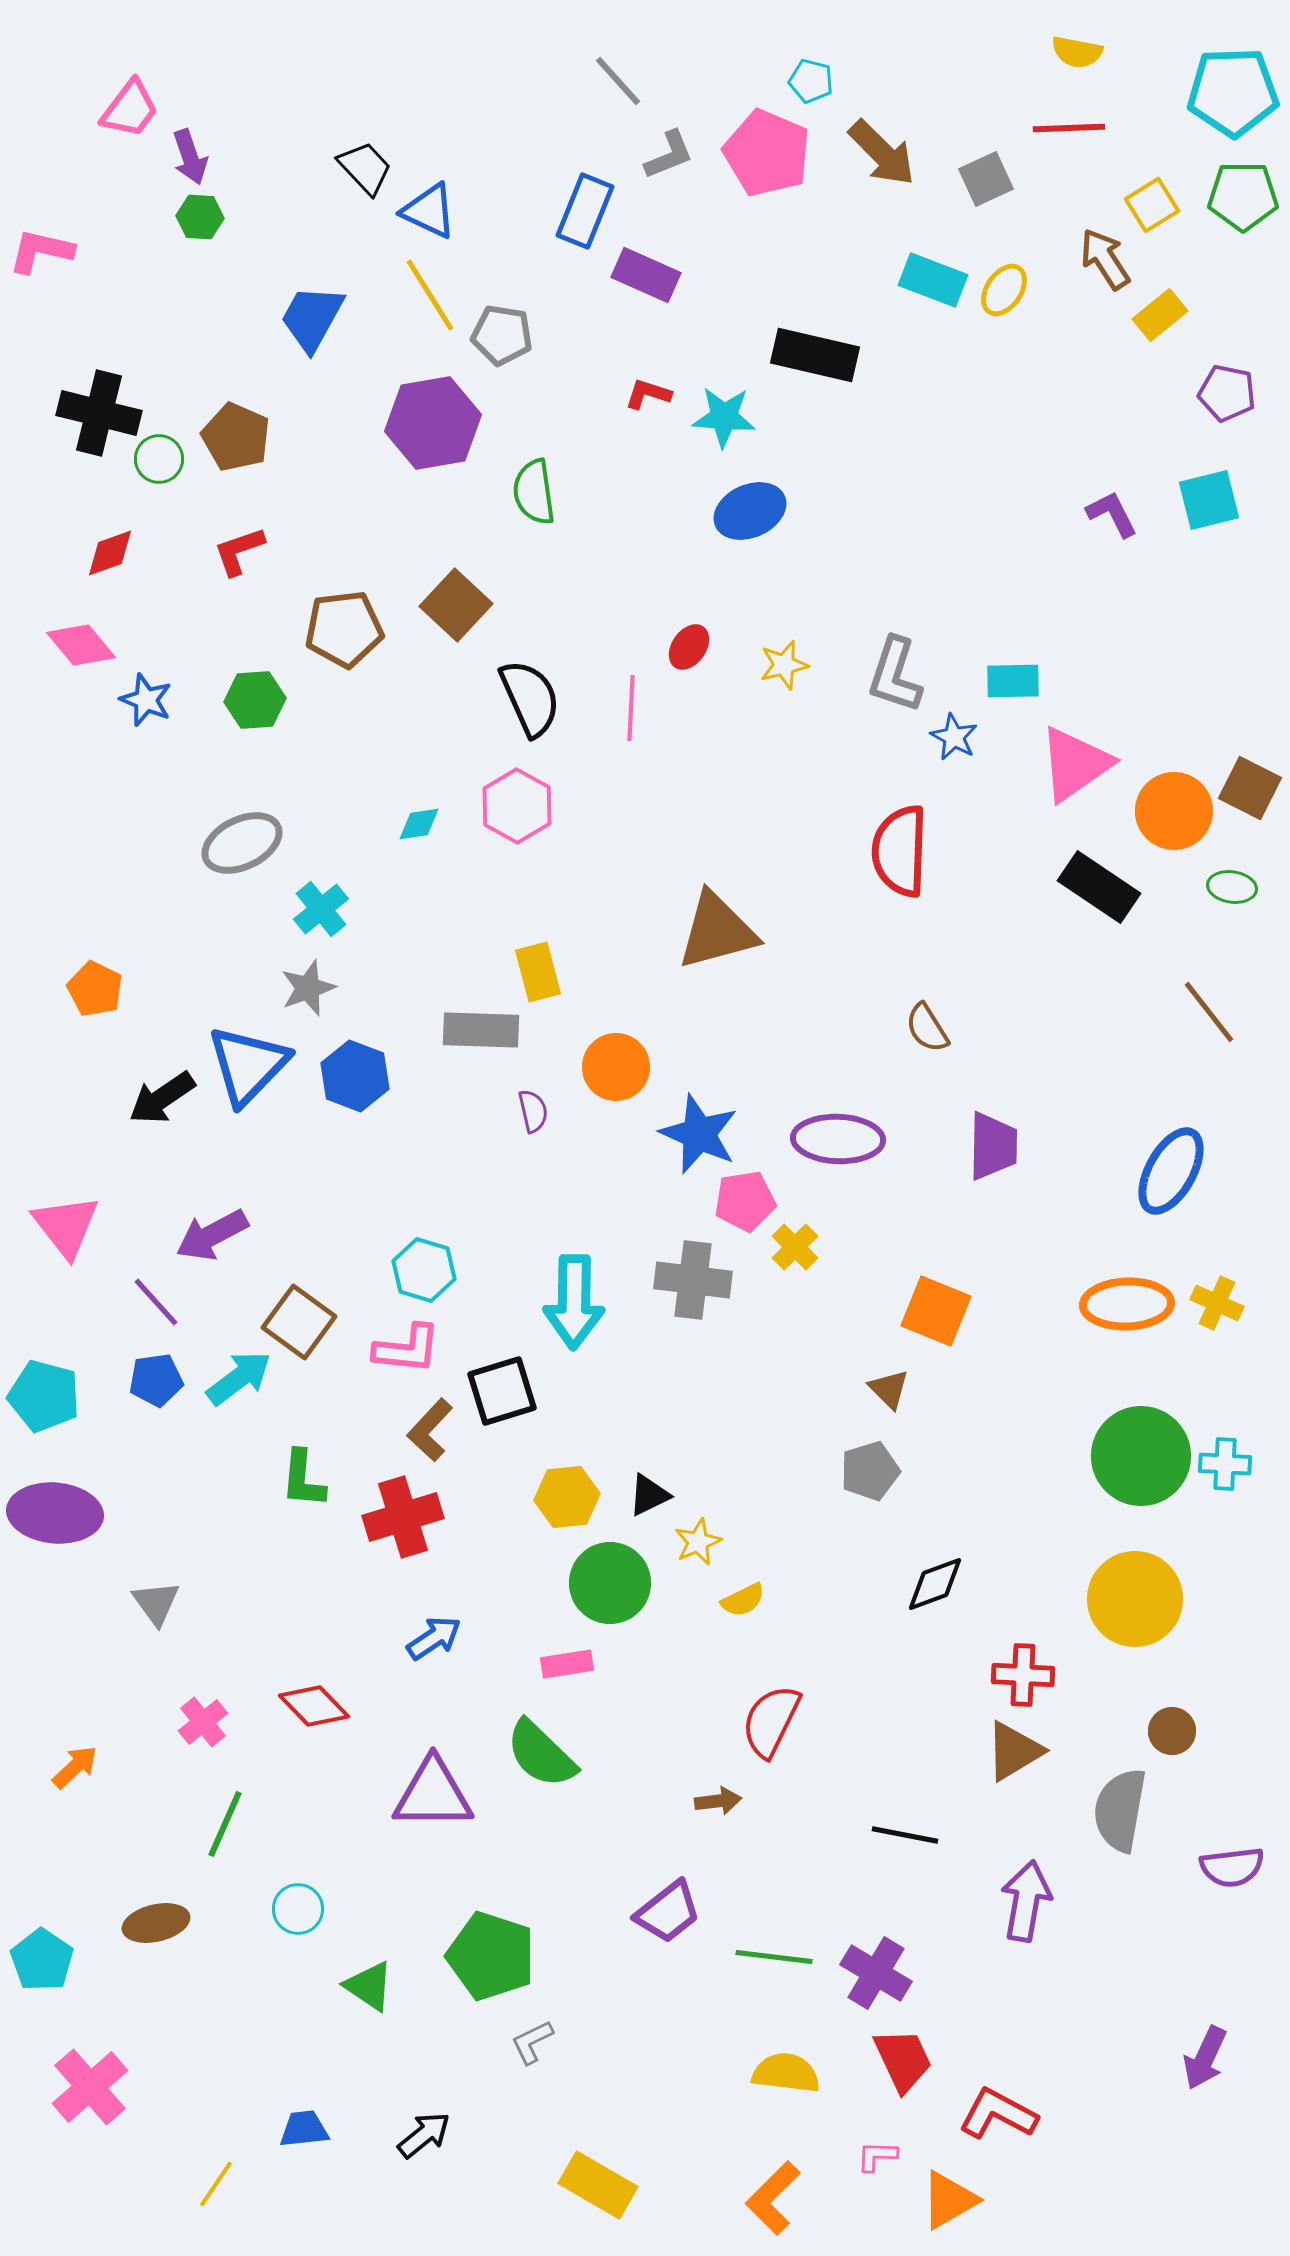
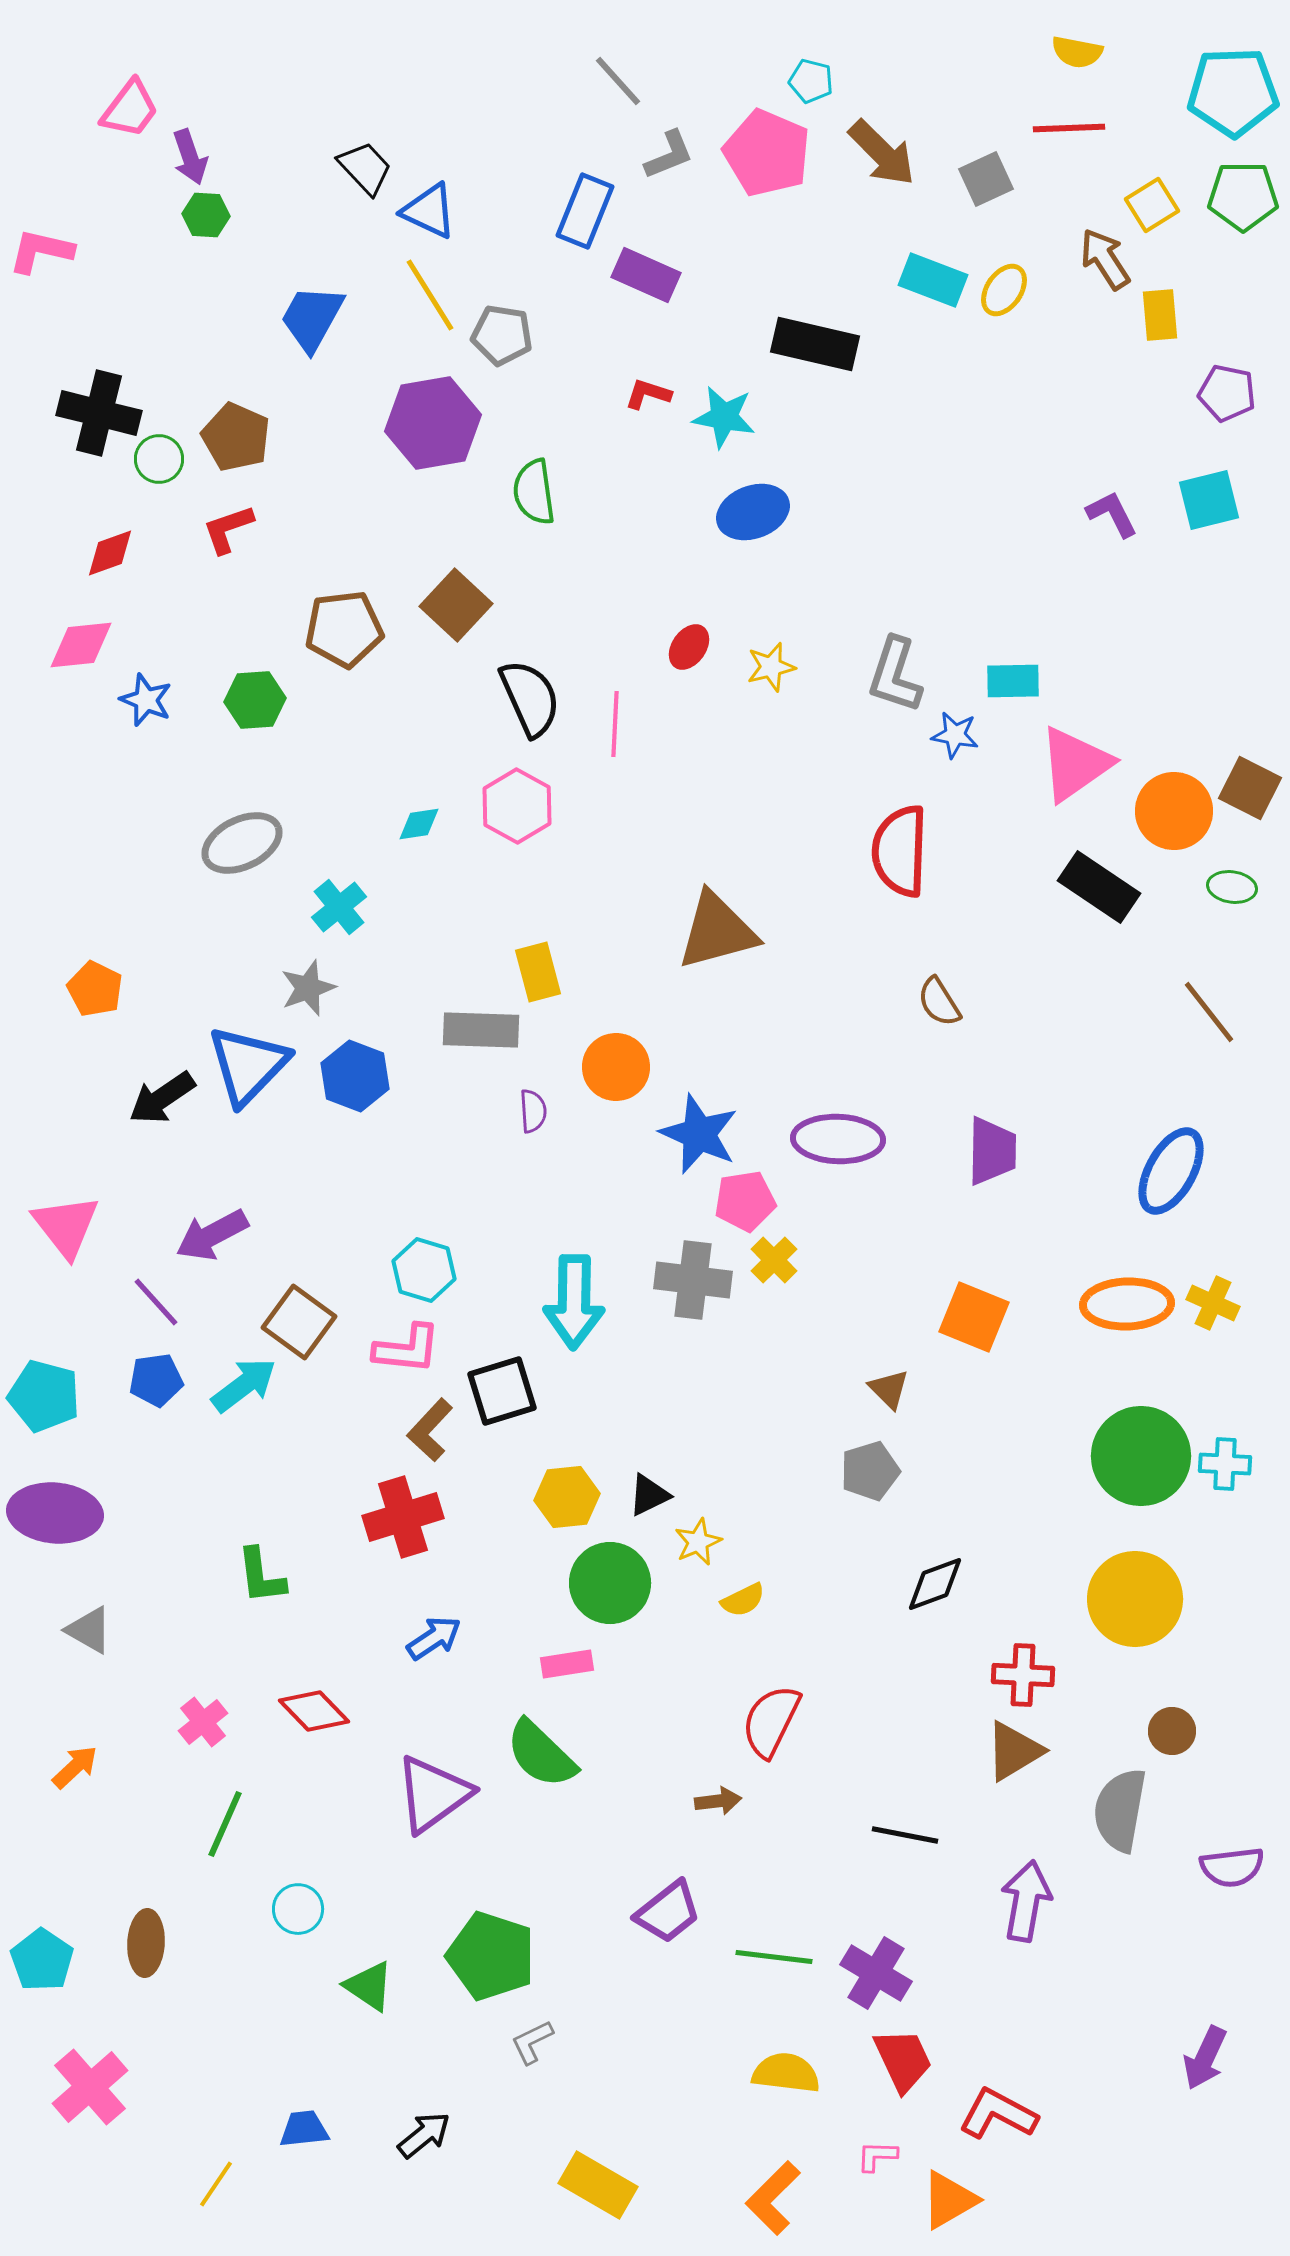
green hexagon at (200, 217): moved 6 px right, 2 px up
yellow rectangle at (1160, 315): rotated 56 degrees counterclockwise
black rectangle at (815, 355): moved 11 px up
cyan star at (724, 417): rotated 6 degrees clockwise
blue ellipse at (750, 511): moved 3 px right, 1 px down; rotated 4 degrees clockwise
red L-shape at (239, 551): moved 11 px left, 22 px up
pink diamond at (81, 645): rotated 56 degrees counterclockwise
yellow star at (784, 665): moved 13 px left, 2 px down
pink line at (631, 708): moved 16 px left, 16 px down
blue star at (954, 737): moved 1 px right, 2 px up; rotated 18 degrees counterclockwise
cyan cross at (321, 909): moved 18 px right, 2 px up
brown semicircle at (927, 1028): moved 12 px right, 26 px up
purple semicircle at (533, 1111): rotated 9 degrees clockwise
purple trapezoid at (993, 1146): moved 1 px left, 5 px down
yellow cross at (795, 1247): moved 21 px left, 13 px down
yellow cross at (1217, 1303): moved 4 px left
orange square at (936, 1311): moved 38 px right, 6 px down
cyan arrow at (239, 1378): moved 5 px right, 7 px down
green L-shape at (303, 1479): moved 42 px left, 97 px down; rotated 12 degrees counterclockwise
gray triangle at (156, 1603): moved 67 px left, 27 px down; rotated 24 degrees counterclockwise
red diamond at (314, 1706): moved 5 px down
purple triangle at (433, 1794): rotated 36 degrees counterclockwise
brown ellipse at (156, 1923): moved 10 px left, 20 px down; rotated 74 degrees counterclockwise
